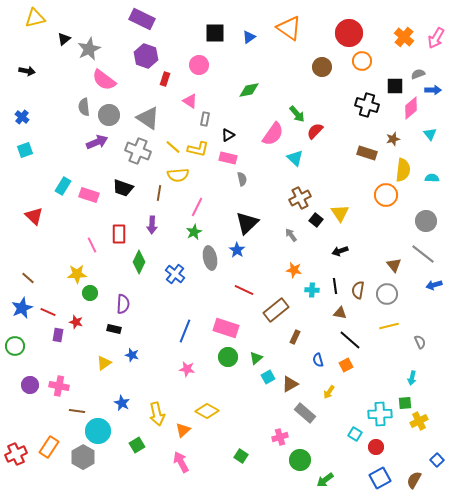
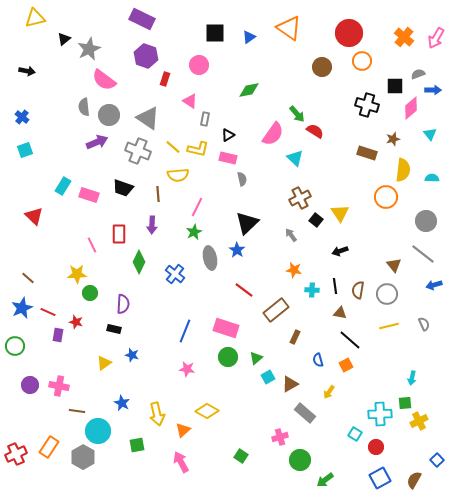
red semicircle at (315, 131): rotated 78 degrees clockwise
brown line at (159, 193): moved 1 px left, 1 px down; rotated 14 degrees counterclockwise
orange circle at (386, 195): moved 2 px down
red line at (244, 290): rotated 12 degrees clockwise
gray semicircle at (420, 342): moved 4 px right, 18 px up
green square at (137, 445): rotated 21 degrees clockwise
